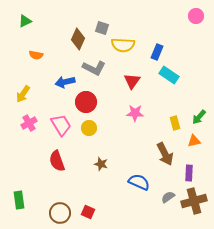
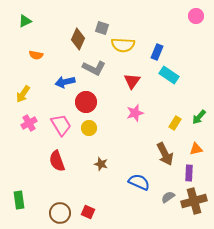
pink star: rotated 18 degrees counterclockwise
yellow rectangle: rotated 48 degrees clockwise
orange triangle: moved 2 px right, 8 px down
